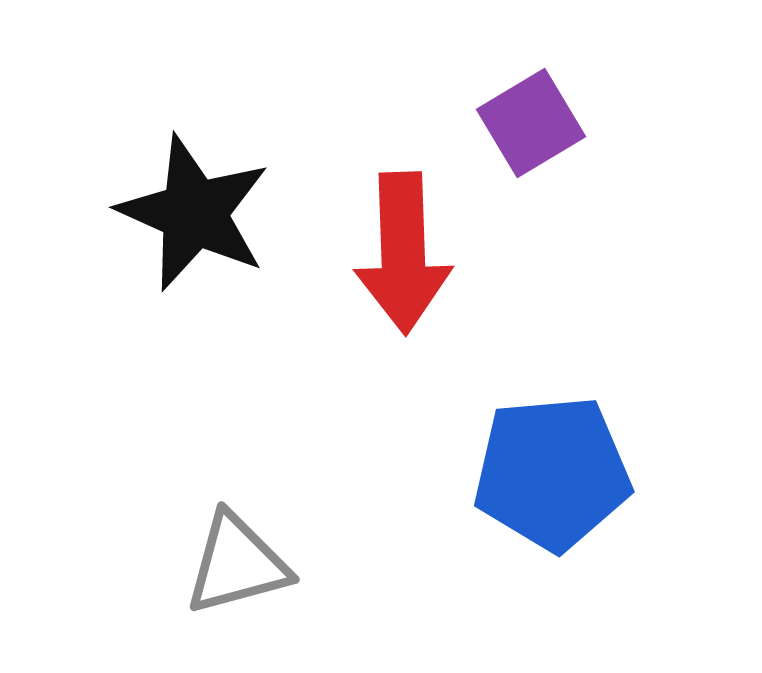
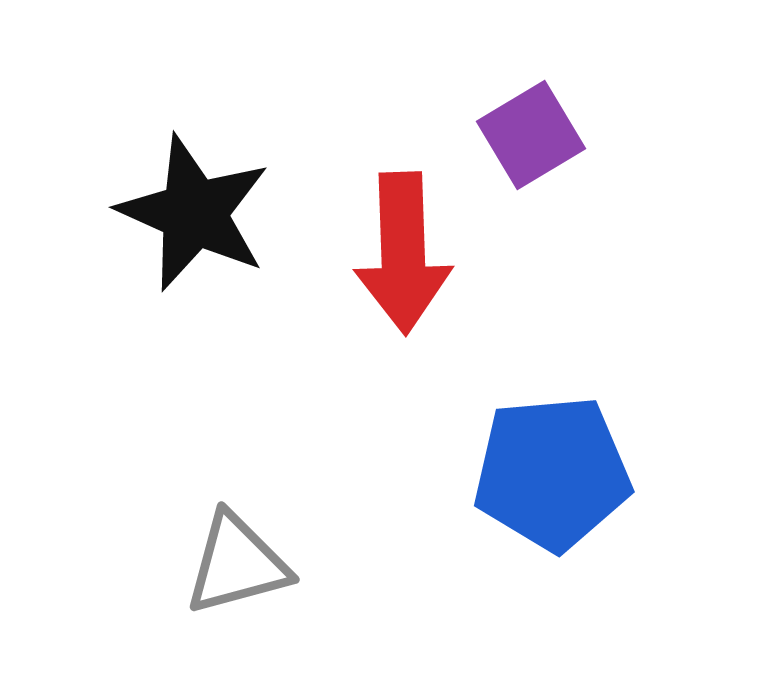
purple square: moved 12 px down
